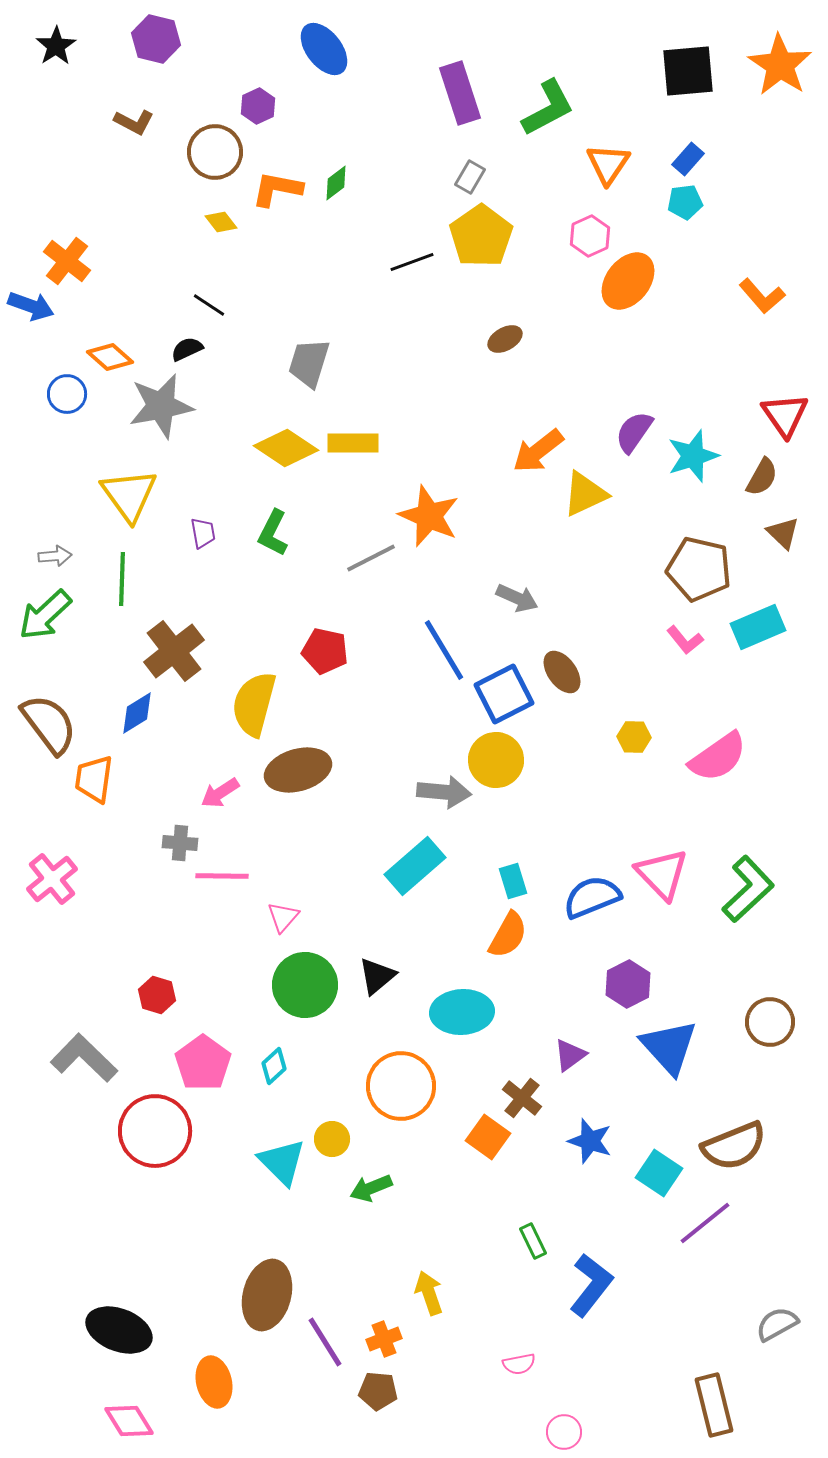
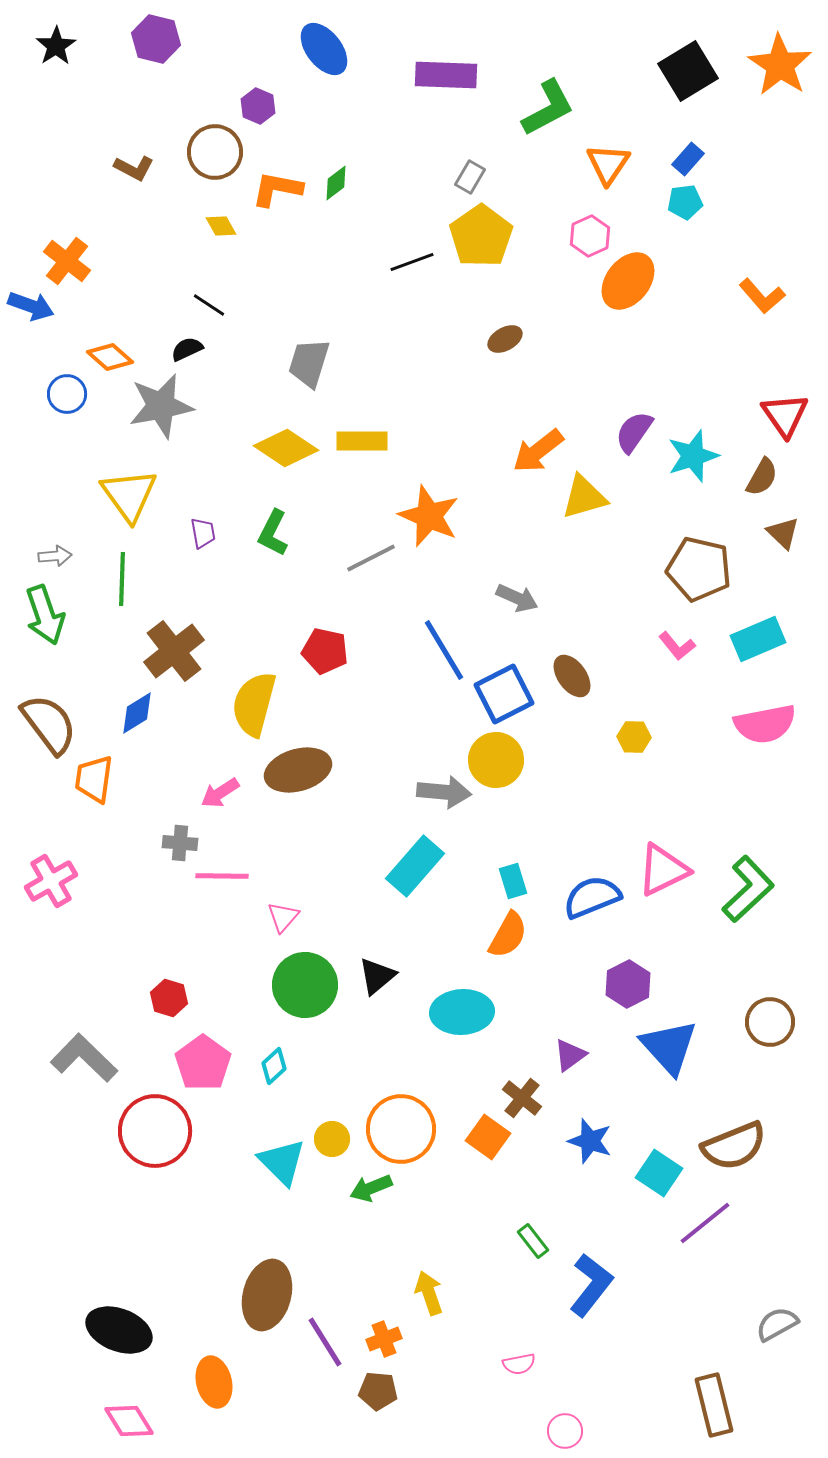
black square at (688, 71): rotated 26 degrees counterclockwise
purple rectangle at (460, 93): moved 14 px left, 18 px up; rotated 70 degrees counterclockwise
purple hexagon at (258, 106): rotated 12 degrees counterclockwise
brown L-shape at (134, 122): moved 46 px down
yellow diamond at (221, 222): moved 4 px down; rotated 8 degrees clockwise
yellow rectangle at (353, 443): moved 9 px right, 2 px up
yellow triangle at (585, 494): moved 1 px left, 3 px down; rotated 9 degrees clockwise
green arrow at (45, 615): rotated 66 degrees counterclockwise
cyan rectangle at (758, 627): moved 12 px down
pink L-shape at (685, 640): moved 8 px left, 6 px down
brown ellipse at (562, 672): moved 10 px right, 4 px down
pink semicircle at (718, 757): moved 47 px right, 33 px up; rotated 24 degrees clockwise
cyan rectangle at (415, 866): rotated 8 degrees counterclockwise
pink triangle at (662, 874): moved 1 px right, 4 px up; rotated 48 degrees clockwise
pink cross at (52, 879): moved 1 px left, 2 px down; rotated 9 degrees clockwise
red hexagon at (157, 995): moved 12 px right, 3 px down
orange circle at (401, 1086): moved 43 px down
green rectangle at (533, 1241): rotated 12 degrees counterclockwise
pink circle at (564, 1432): moved 1 px right, 1 px up
